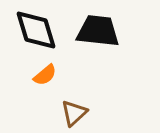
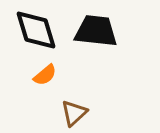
black trapezoid: moved 2 px left
